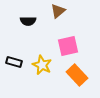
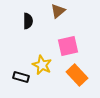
black semicircle: rotated 91 degrees counterclockwise
black rectangle: moved 7 px right, 15 px down
